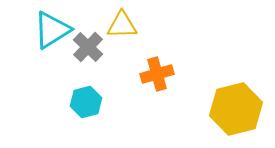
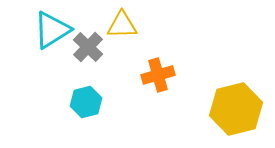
orange cross: moved 1 px right, 1 px down
